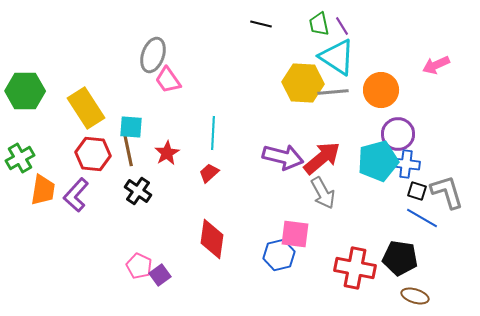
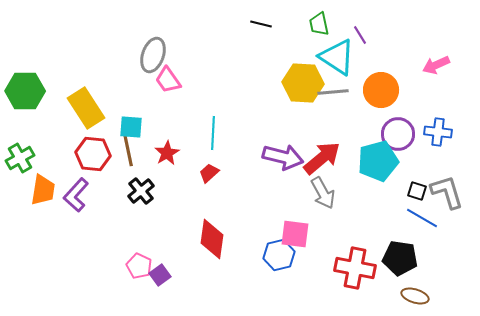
purple line: moved 18 px right, 9 px down
blue cross: moved 32 px right, 32 px up
black cross: moved 3 px right; rotated 16 degrees clockwise
